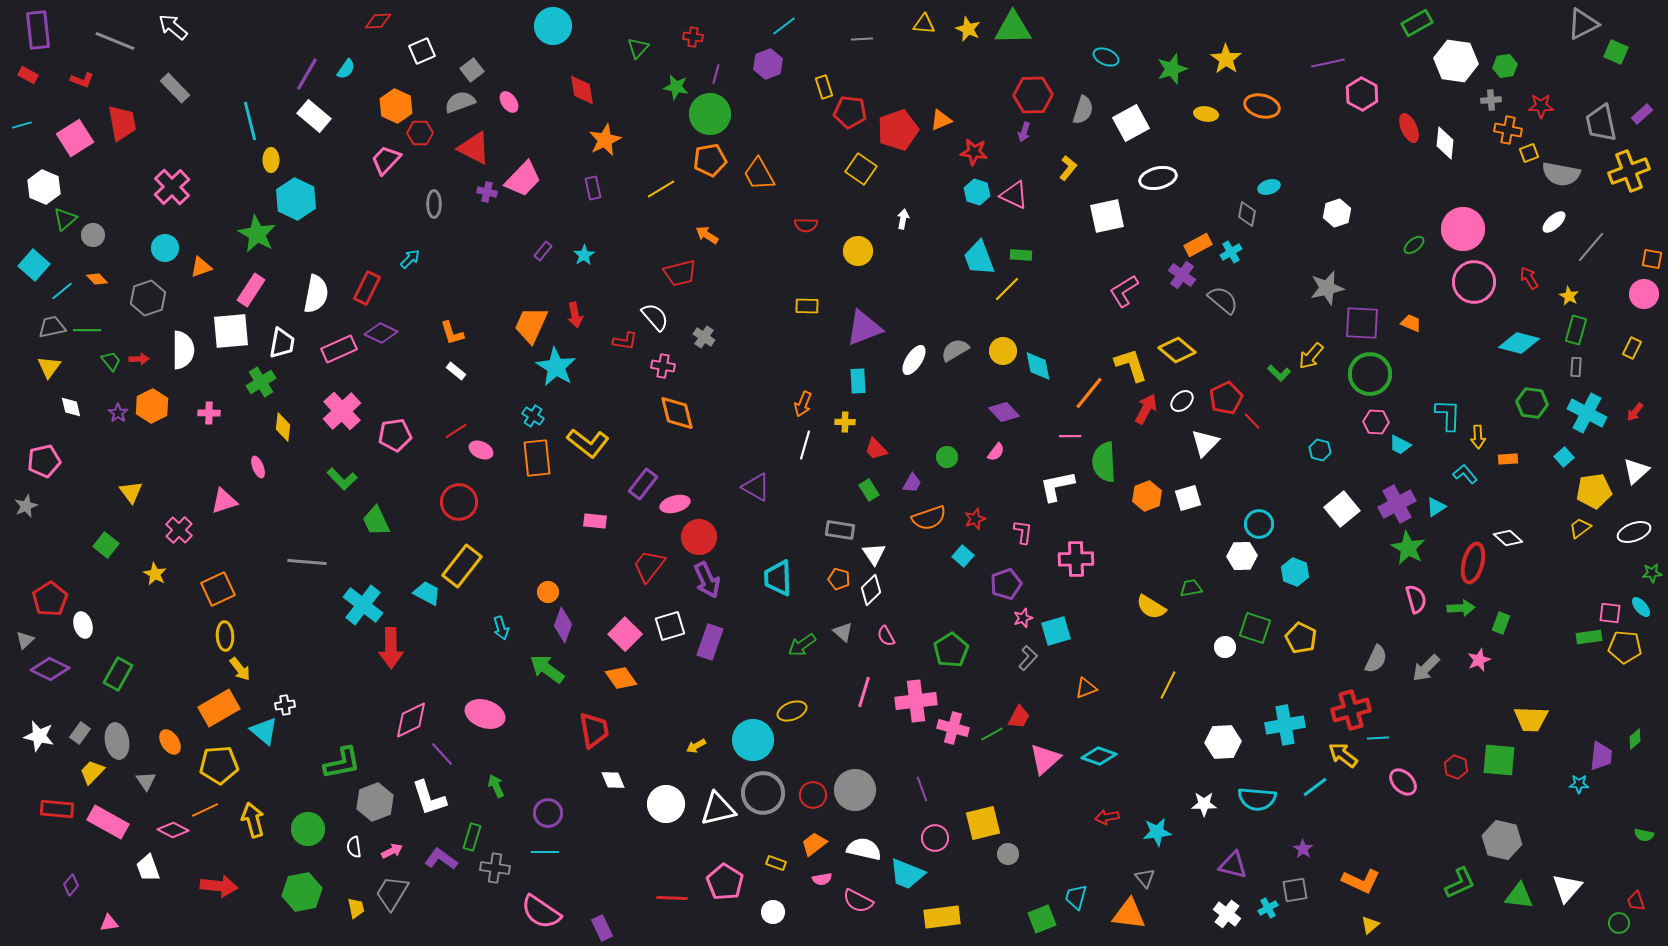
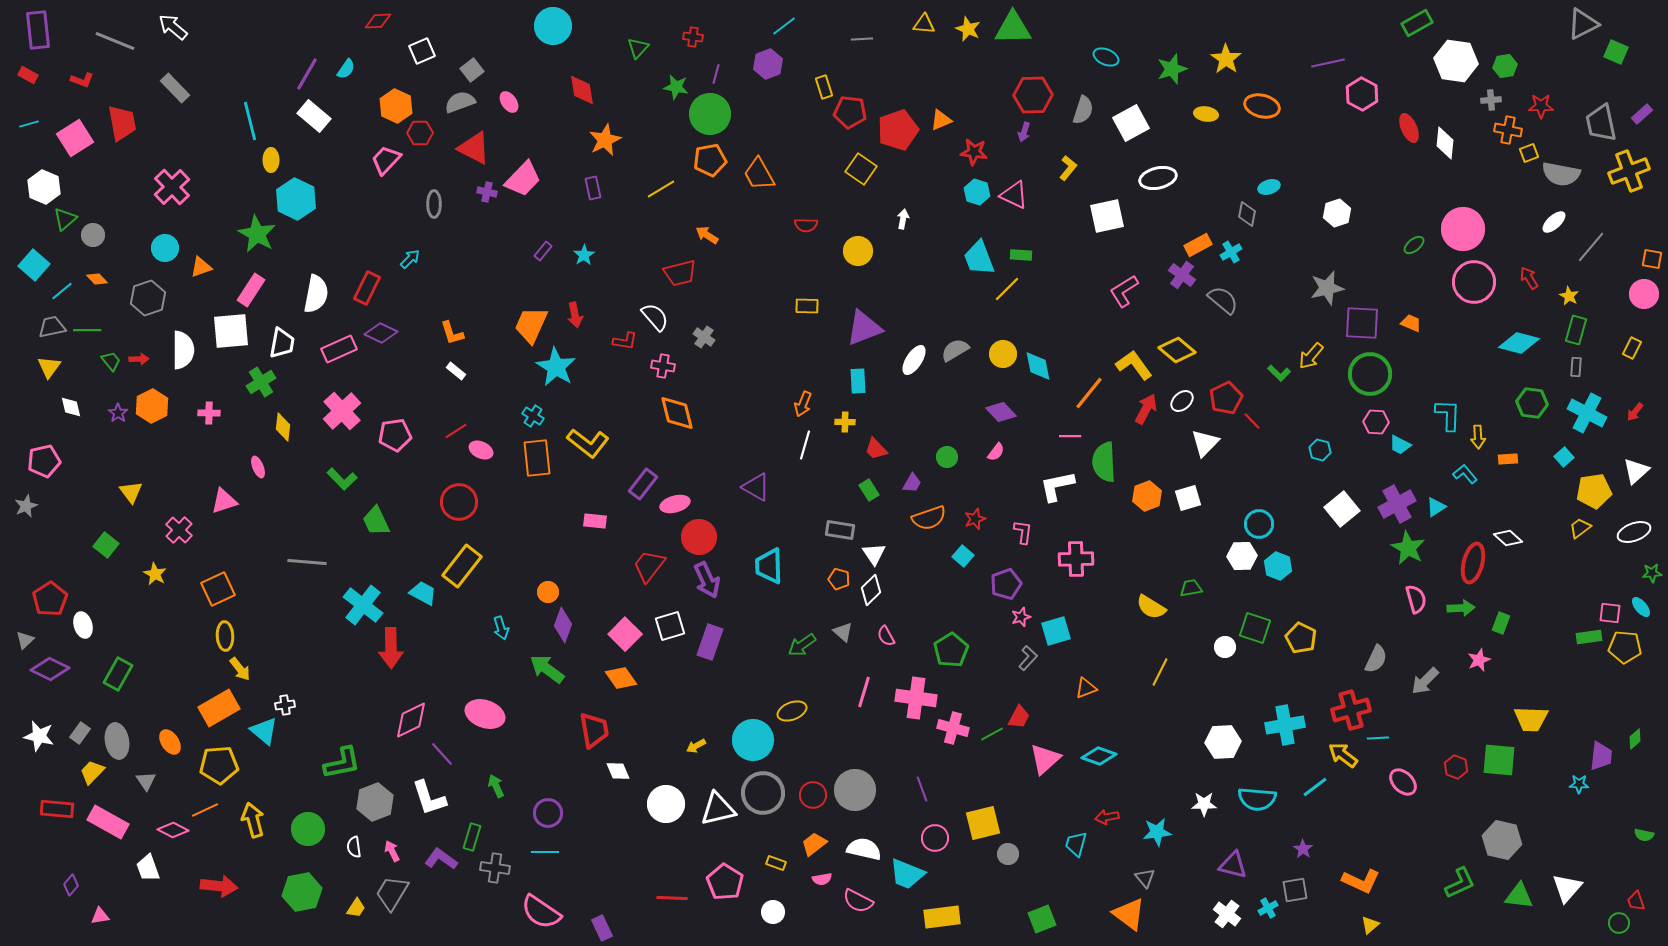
cyan line at (22, 125): moved 7 px right, 1 px up
yellow circle at (1003, 351): moved 3 px down
yellow L-shape at (1131, 365): moved 3 px right; rotated 18 degrees counterclockwise
purple diamond at (1004, 412): moved 3 px left
cyan hexagon at (1295, 572): moved 17 px left, 6 px up
cyan trapezoid at (778, 578): moved 9 px left, 12 px up
cyan trapezoid at (427, 593): moved 4 px left
pink star at (1023, 618): moved 2 px left, 1 px up
gray arrow at (1426, 668): moved 1 px left, 13 px down
yellow line at (1168, 685): moved 8 px left, 13 px up
pink cross at (916, 701): moved 3 px up; rotated 15 degrees clockwise
white diamond at (613, 780): moved 5 px right, 9 px up
pink arrow at (392, 851): rotated 90 degrees counterclockwise
cyan trapezoid at (1076, 897): moved 53 px up
yellow trapezoid at (356, 908): rotated 45 degrees clockwise
orange triangle at (1129, 914): rotated 30 degrees clockwise
pink triangle at (109, 923): moved 9 px left, 7 px up
